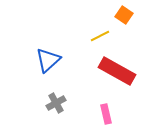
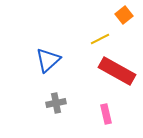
orange square: rotated 18 degrees clockwise
yellow line: moved 3 px down
gray cross: rotated 18 degrees clockwise
